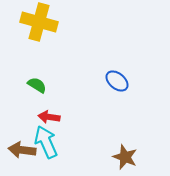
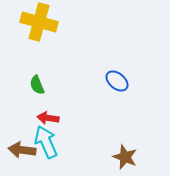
green semicircle: rotated 144 degrees counterclockwise
red arrow: moved 1 px left, 1 px down
